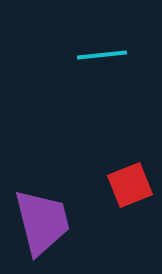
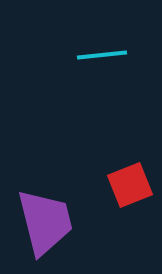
purple trapezoid: moved 3 px right
